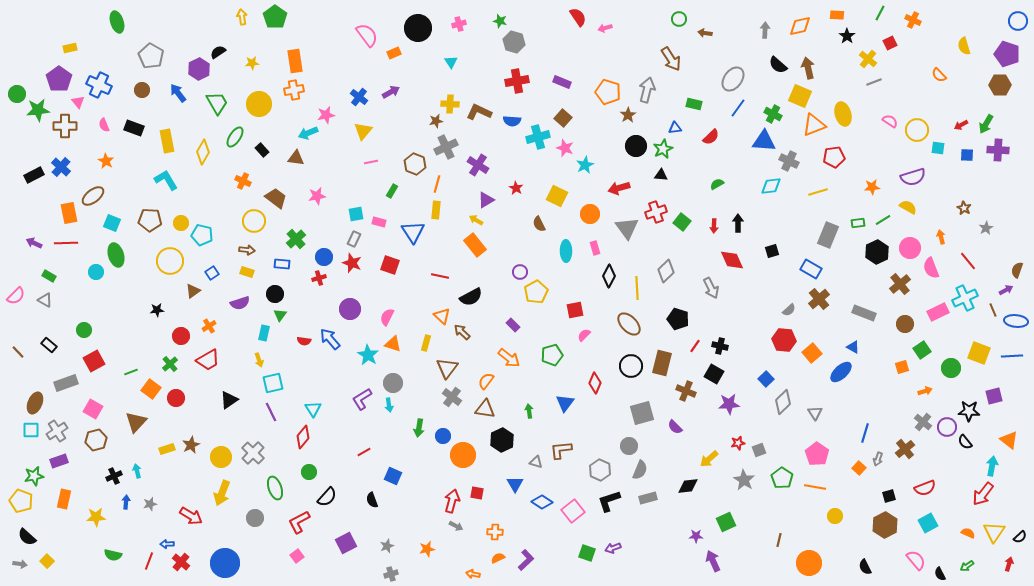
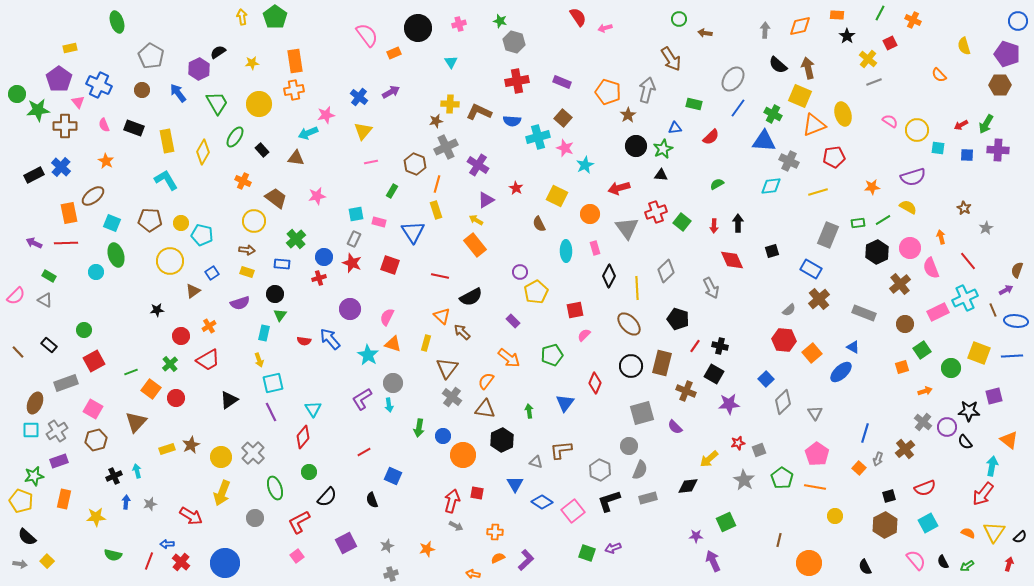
yellow rectangle at (436, 210): rotated 24 degrees counterclockwise
purple rectangle at (513, 325): moved 4 px up
black semicircle at (940, 574): moved 3 px right, 12 px up
